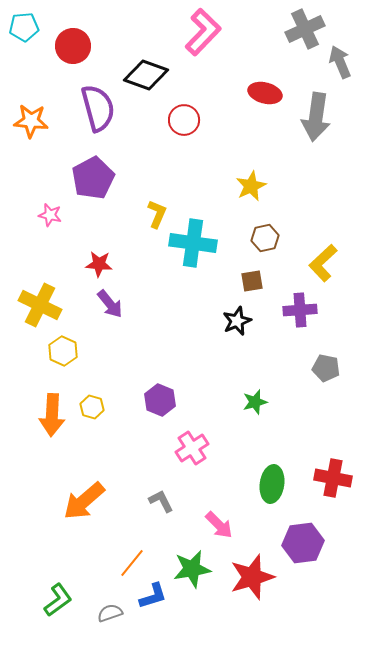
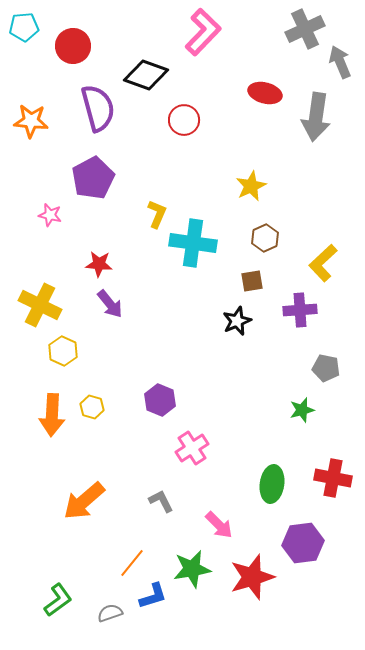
brown hexagon at (265, 238): rotated 12 degrees counterclockwise
green star at (255, 402): moved 47 px right, 8 px down
